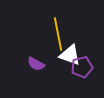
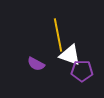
yellow line: moved 1 px down
purple pentagon: moved 4 px down; rotated 15 degrees clockwise
